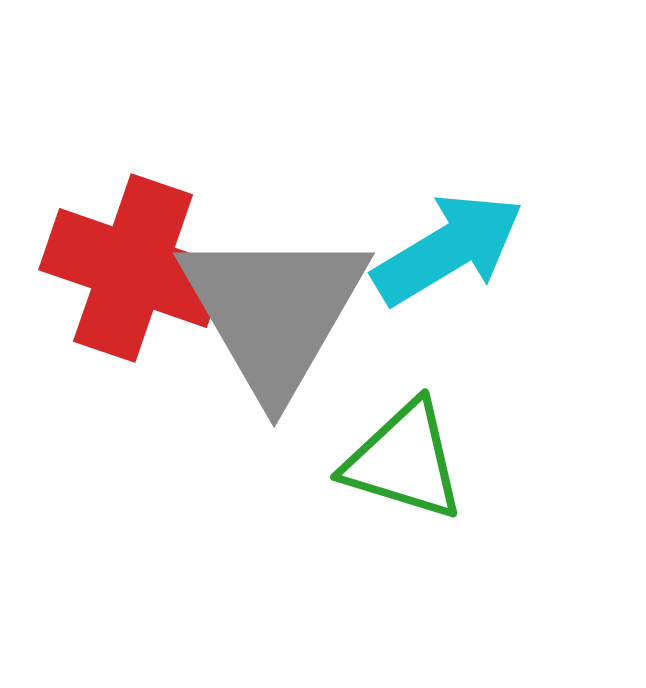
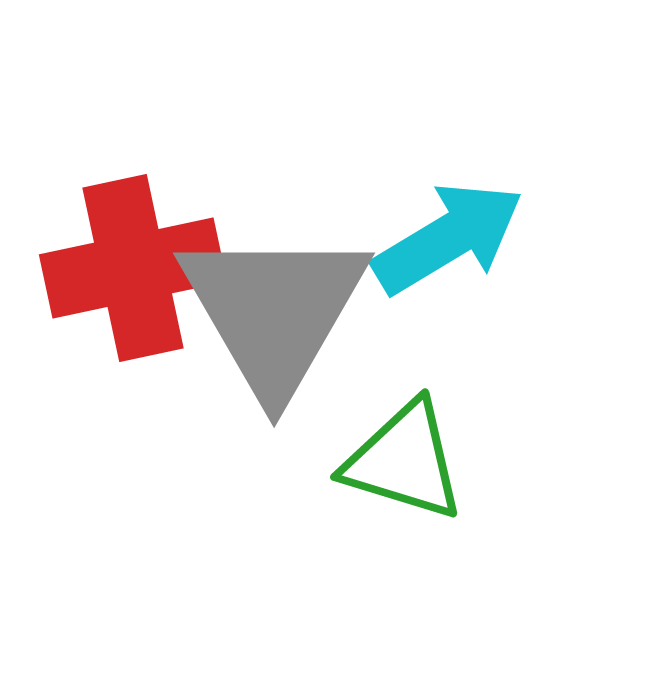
cyan arrow: moved 11 px up
red cross: rotated 31 degrees counterclockwise
